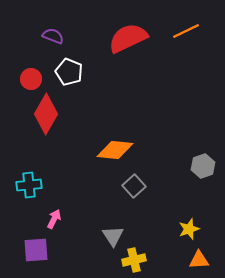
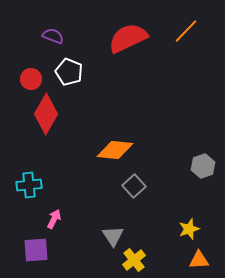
orange line: rotated 20 degrees counterclockwise
yellow cross: rotated 25 degrees counterclockwise
